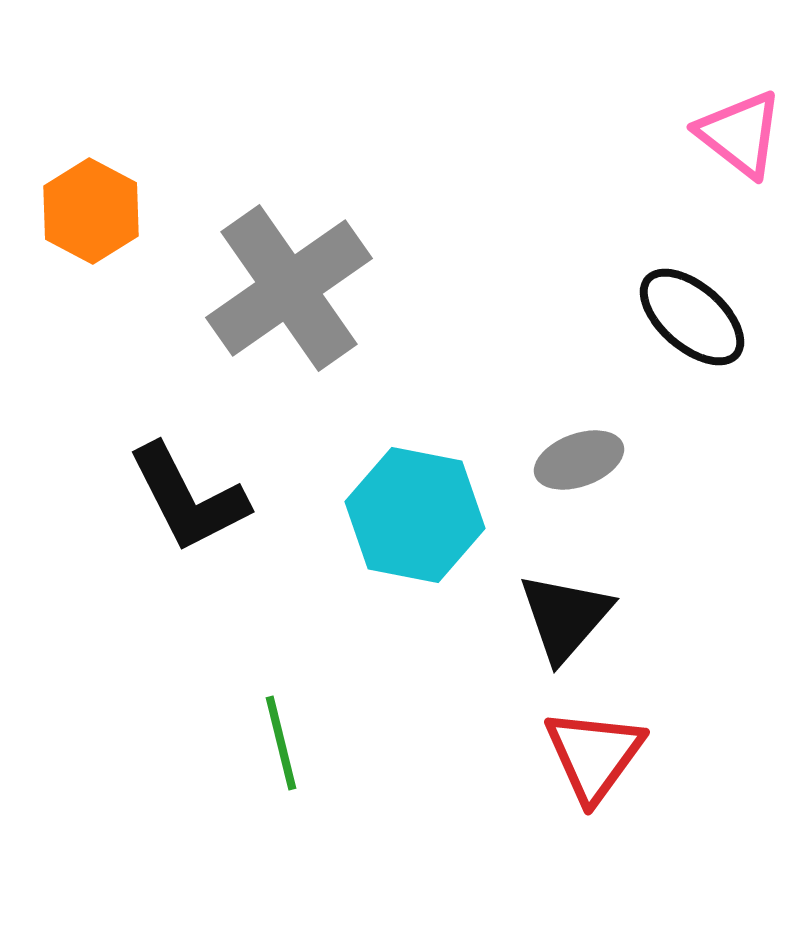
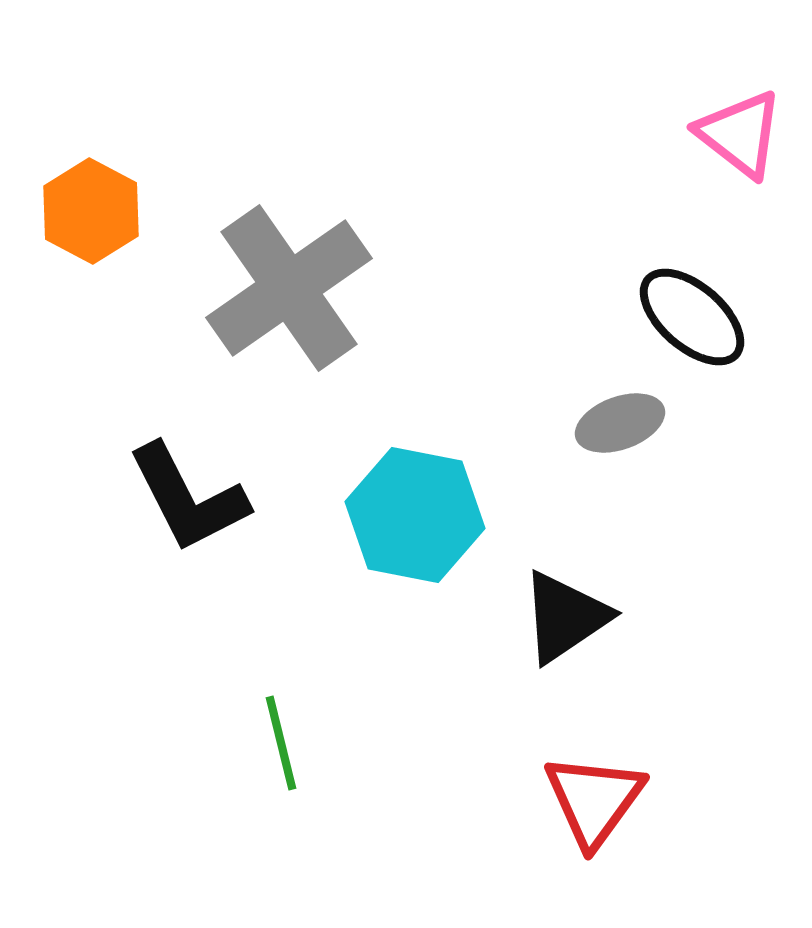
gray ellipse: moved 41 px right, 37 px up
black triangle: rotated 15 degrees clockwise
red triangle: moved 45 px down
